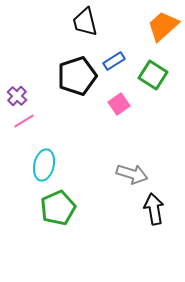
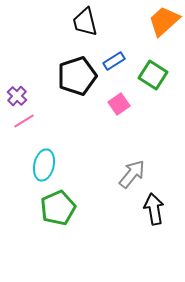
orange trapezoid: moved 1 px right, 5 px up
gray arrow: rotated 68 degrees counterclockwise
